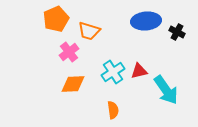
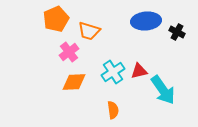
orange diamond: moved 1 px right, 2 px up
cyan arrow: moved 3 px left
